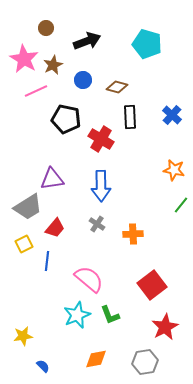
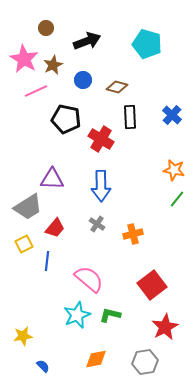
purple triangle: rotated 10 degrees clockwise
green line: moved 4 px left, 6 px up
orange cross: rotated 12 degrees counterclockwise
green L-shape: rotated 125 degrees clockwise
